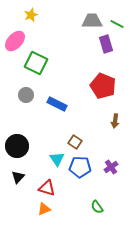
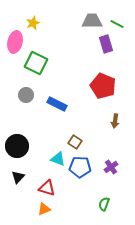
yellow star: moved 2 px right, 8 px down
pink ellipse: moved 1 px down; rotated 30 degrees counterclockwise
cyan triangle: moved 1 px right; rotated 35 degrees counterclockwise
green semicircle: moved 7 px right, 3 px up; rotated 56 degrees clockwise
